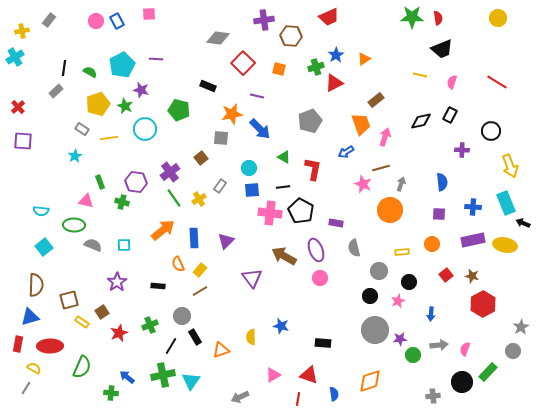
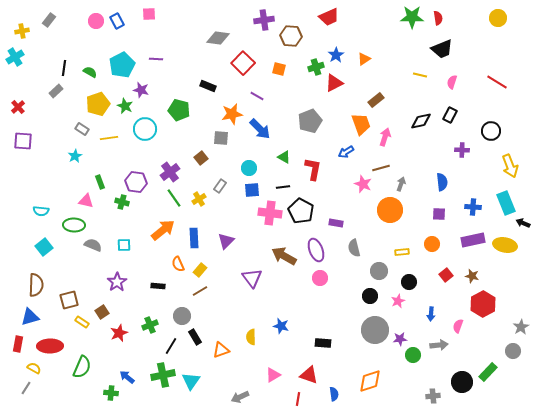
purple line at (257, 96): rotated 16 degrees clockwise
pink semicircle at (465, 349): moved 7 px left, 23 px up
